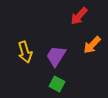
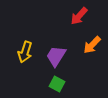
yellow arrow: rotated 35 degrees clockwise
